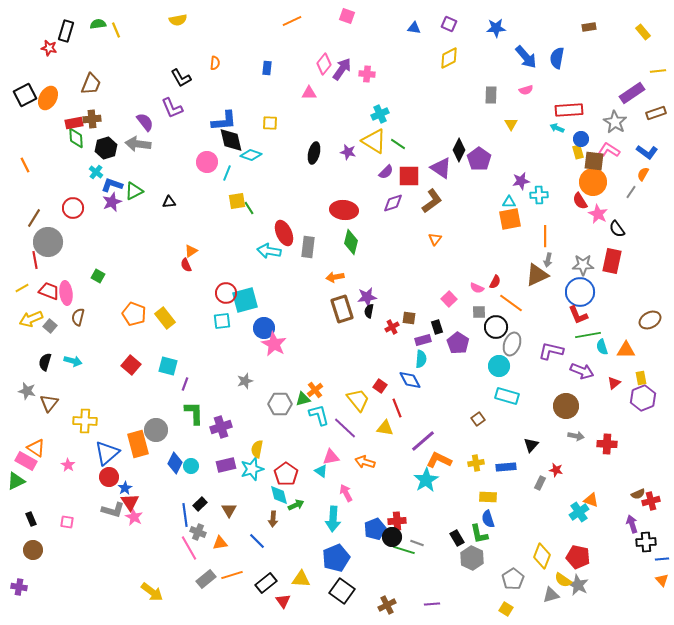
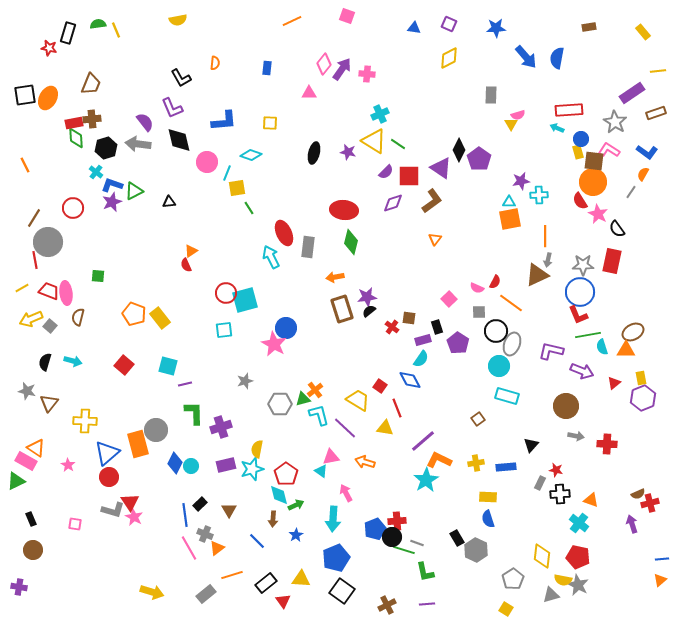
black rectangle at (66, 31): moved 2 px right, 2 px down
pink semicircle at (526, 90): moved 8 px left, 25 px down
black square at (25, 95): rotated 20 degrees clockwise
black diamond at (231, 140): moved 52 px left
yellow square at (237, 201): moved 13 px up
cyan arrow at (269, 251): moved 2 px right, 6 px down; rotated 55 degrees clockwise
green square at (98, 276): rotated 24 degrees counterclockwise
black semicircle at (369, 311): rotated 40 degrees clockwise
yellow rectangle at (165, 318): moved 5 px left
brown ellipse at (650, 320): moved 17 px left, 12 px down
cyan square at (222, 321): moved 2 px right, 9 px down
red cross at (392, 327): rotated 24 degrees counterclockwise
black circle at (496, 327): moved 4 px down
blue circle at (264, 328): moved 22 px right
cyan semicircle at (421, 359): rotated 30 degrees clockwise
red square at (131, 365): moved 7 px left
purple line at (185, 384): rotated 56 degrees clockwise
yellow trapezoid at (358, 400): rotated 20 degrees counterclockwise
blue star at (125, 488): moved 171 px right, 47 px down
red cross at (651, 501): moved 1 px left, 2 px down
cyan cross at (579, 512): moved 11 px down; rotated 18 degrees counterclockwise
pink square at (67, 522): moved 8 px right, 2 px down
gray cross at (198, 532): moved 7 px right, 2 px down
green L-shape at (479, 534): moved 54 px left, 38 px down
black cross at (646, 542): moved 86 px left, 48 px up
orange triangle at (220, 543): moved 3 px left, 5 px down; rotated 28 degrees counterclockwise
yellow diamond at (542, 556): rotated 15 degrees counterclockwise
gray hexagon at (472, 558): moved 4 px right, 8 px up
gray rectangle at (206, 579): moved 15 px down
yellow semicircle at (563, 580): rotated 24 degrees counterclockwise
orange triangle at (662, 580): moved 2 px left; rotated 32 degrees clockwise
yellow arrow at (152, 592): rotated 20 degrees counterclockwise
purple line at (432, 604): moved 5 px left
